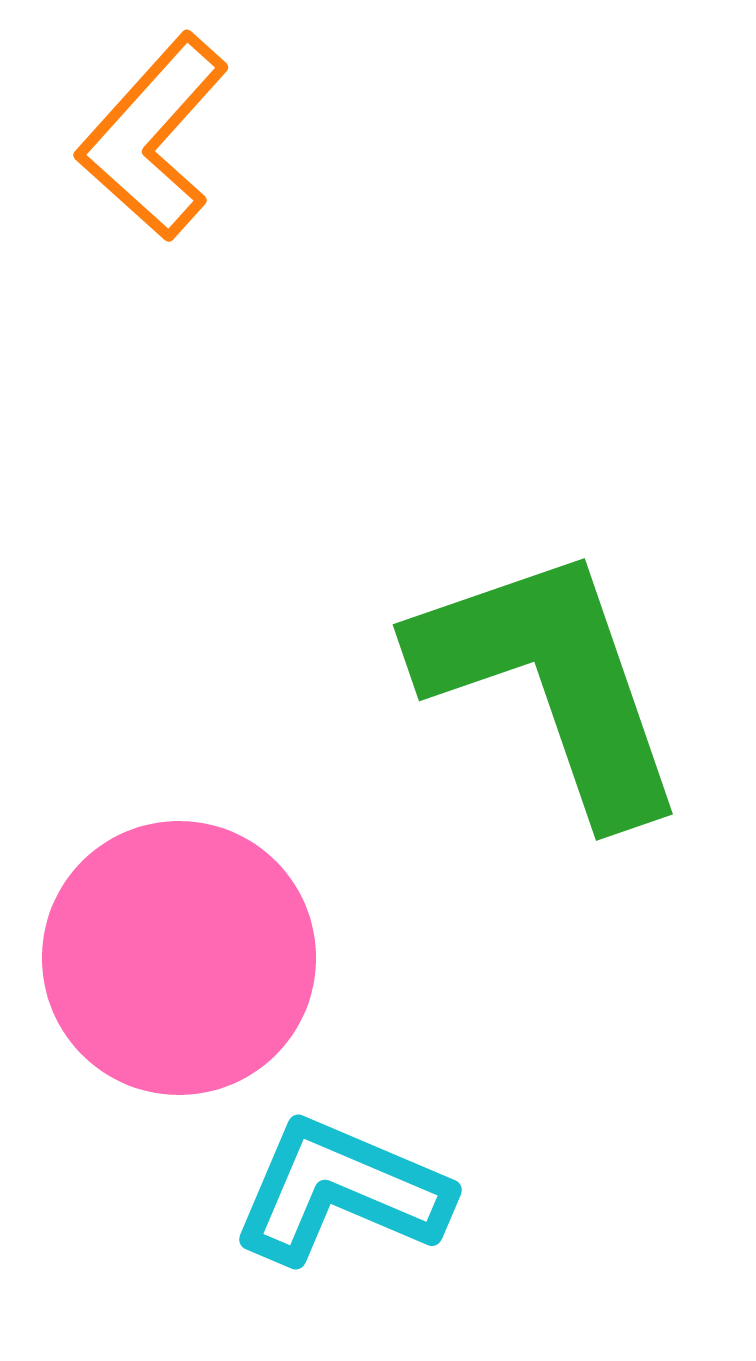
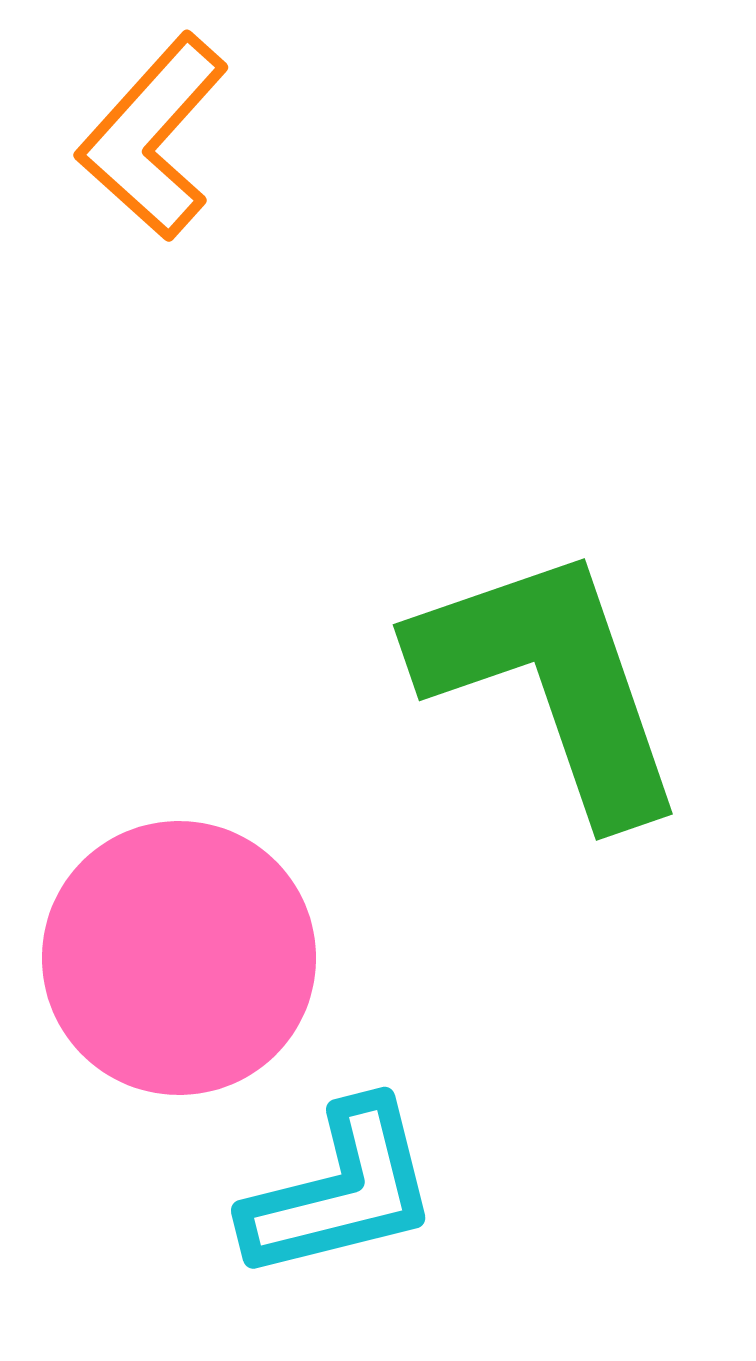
cyan L-shape: rotated 143 degrees clockwise
